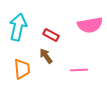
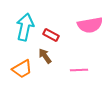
cyan arrow: moved 7 px right
brown arrow: moved 1 px left
orange trapezoid: rotated 65 degrees clockwise
